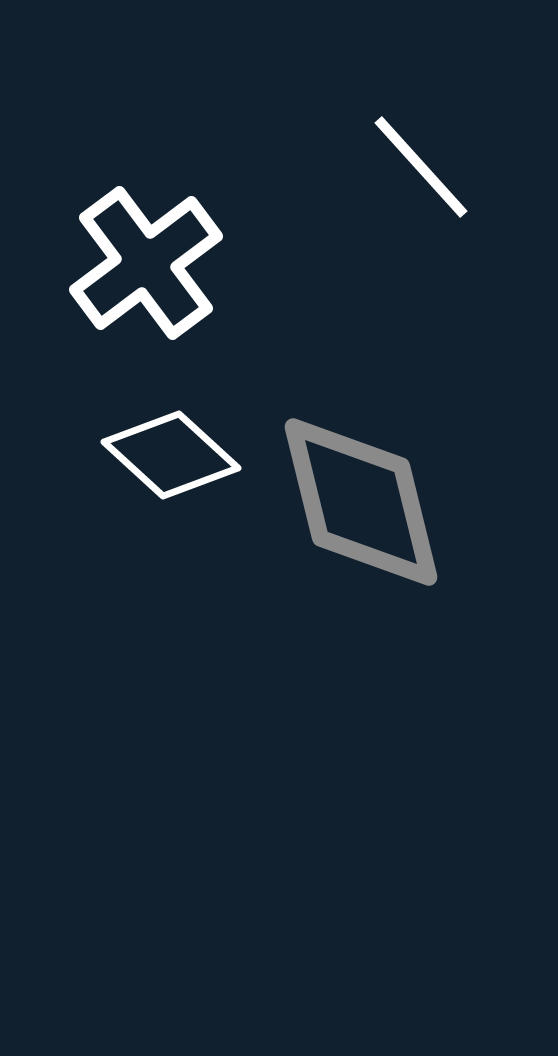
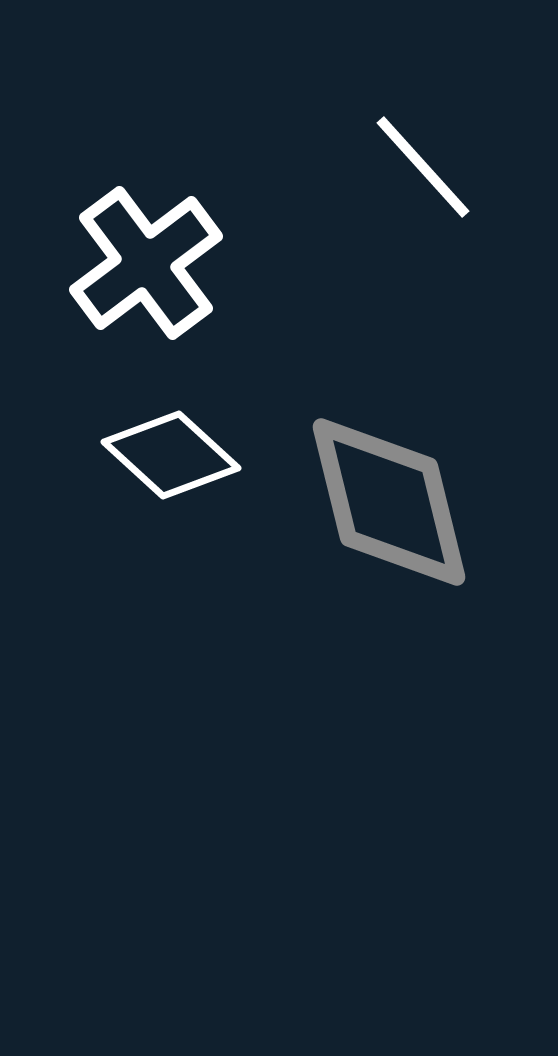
white line: moved 2 px right
gray diamond: moved 28 px right
